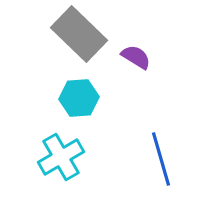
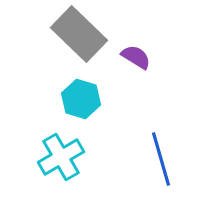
cyan hexagon: moved 2 px right, 1 px down; rotated 21 degrees clockwise
